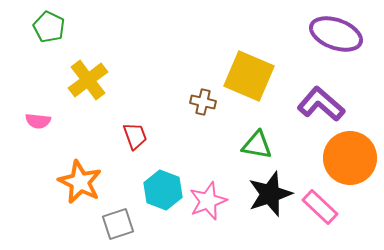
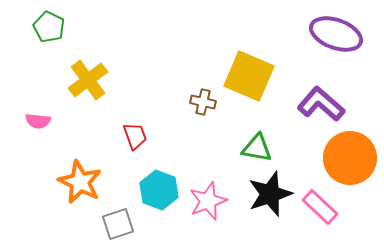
green triangle: moved 3 px down
cyan hexagon: moved 4 px left
